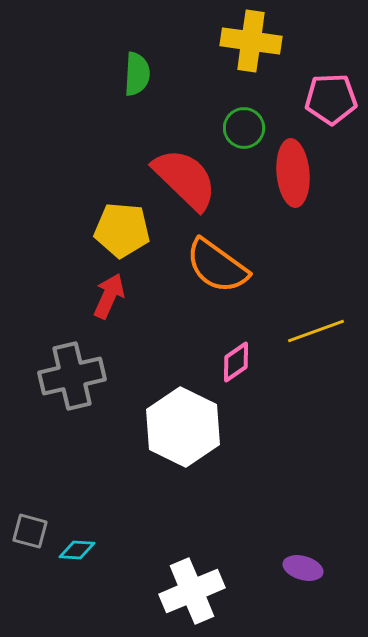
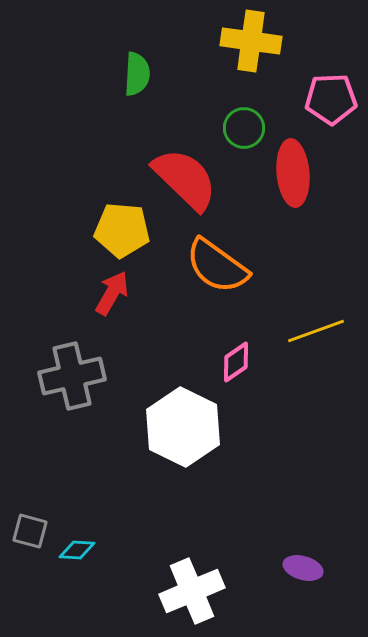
red arrow: moved 3 px right, 3 px up; rotated 6 degrees clockwise
